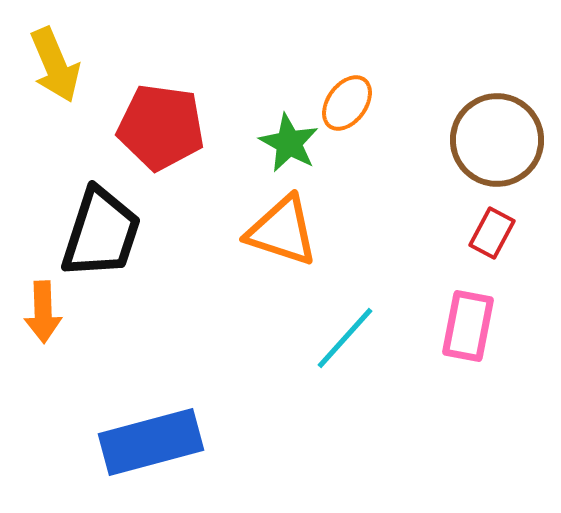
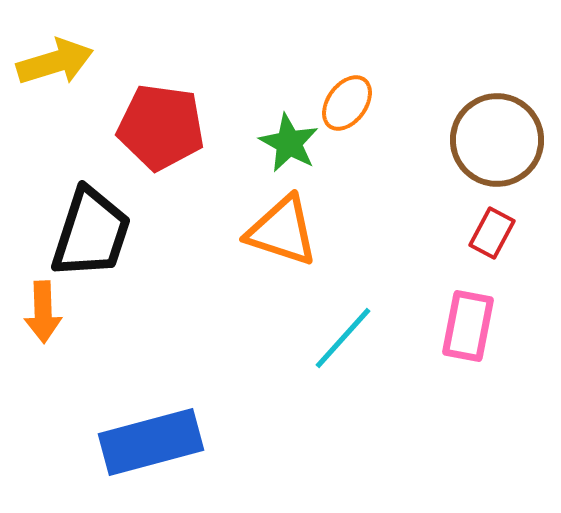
yellow arrow: moved 3 px up; rotated 84 degrees counterclockwise
black trapezoid: moved 10 px left
cyan line: moved 2 px left
